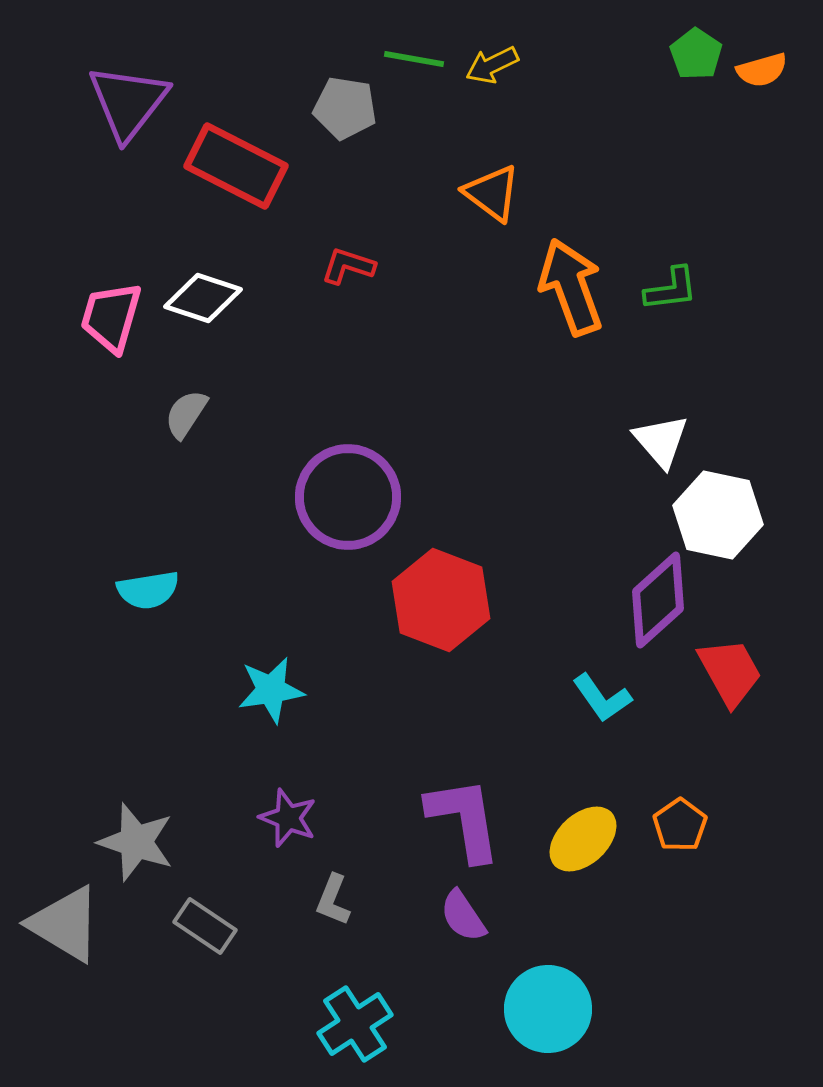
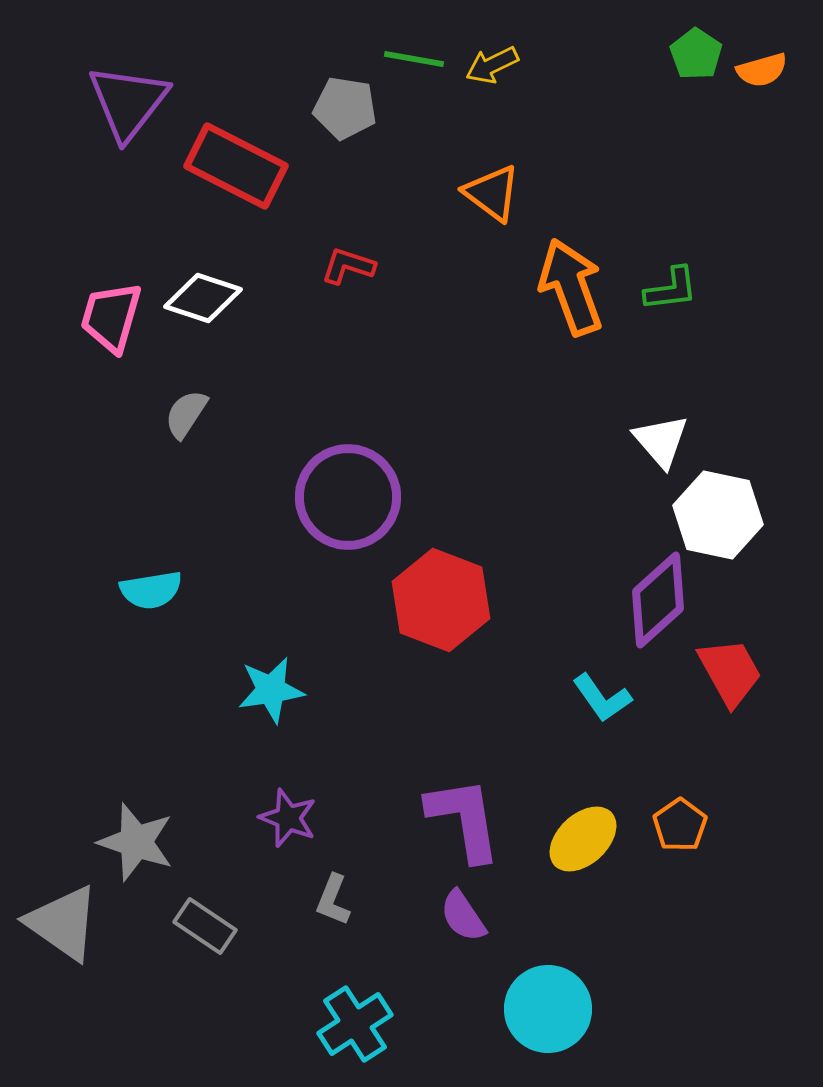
cyan semicircle: moved 3 px right
gray triangle: moved 2 px left, 1 px up; rotated 4 degrees clockwise
